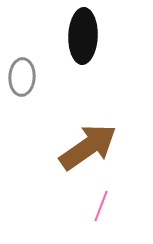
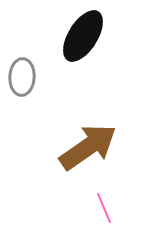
black ellipse: rotated 30 degrees clockwise
pink line: moved 3 px right, 2 px down; rotated 44 degrees counterclockwise
